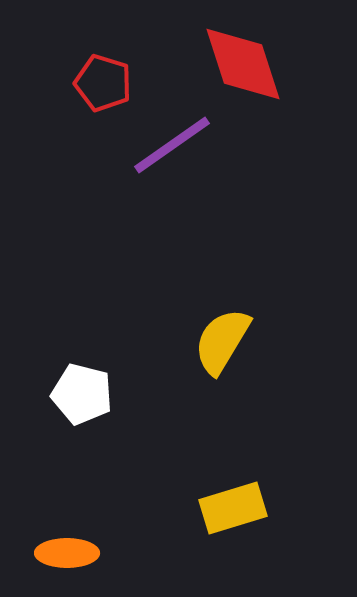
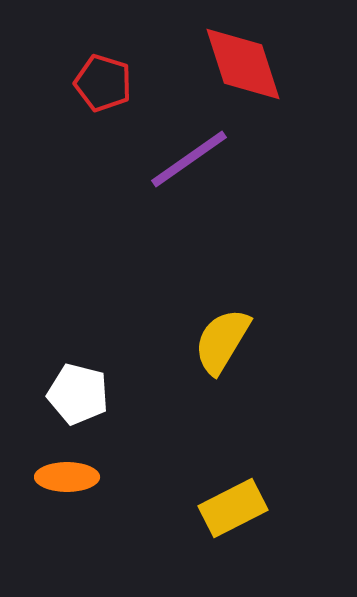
purple line: moved 17 px right, 14 px down
white pentagon: moved 4 px left
yellow rectangle: rotated 10 degrees counterclockwise
orange ellipse: moved 76 px up
